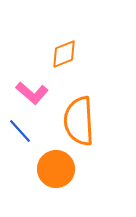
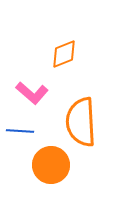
orange semicircle: moved 2 px right, 1 px down
blue line: rotated 44 degrees counterclockwise
orange circle: moved 5 px left, 4 px up
